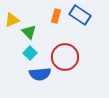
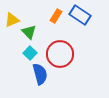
orange rectangle: rotated 16 degrees clockwise
red circle: moved 5 px left, 3 px up
blue semicircle: rotated 100 degrees counterclockwise
